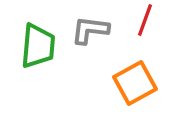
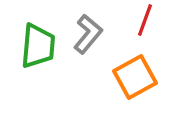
gray L-shape: moved 2 px left, 4 px down; rotated 123 degrees clockwise
orange square: moved 6 px up
